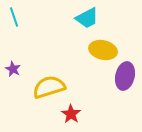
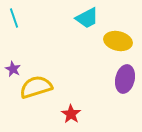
cyan line: moved 1 px down
yellow ellipse: moved 15 px right, 9 px up
purple ellipse: moved 3 px down
yellow semicircle: moved 13 px left
